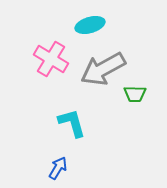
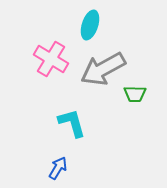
cyan ellipse: rotated 56 degrees counterclockwise
